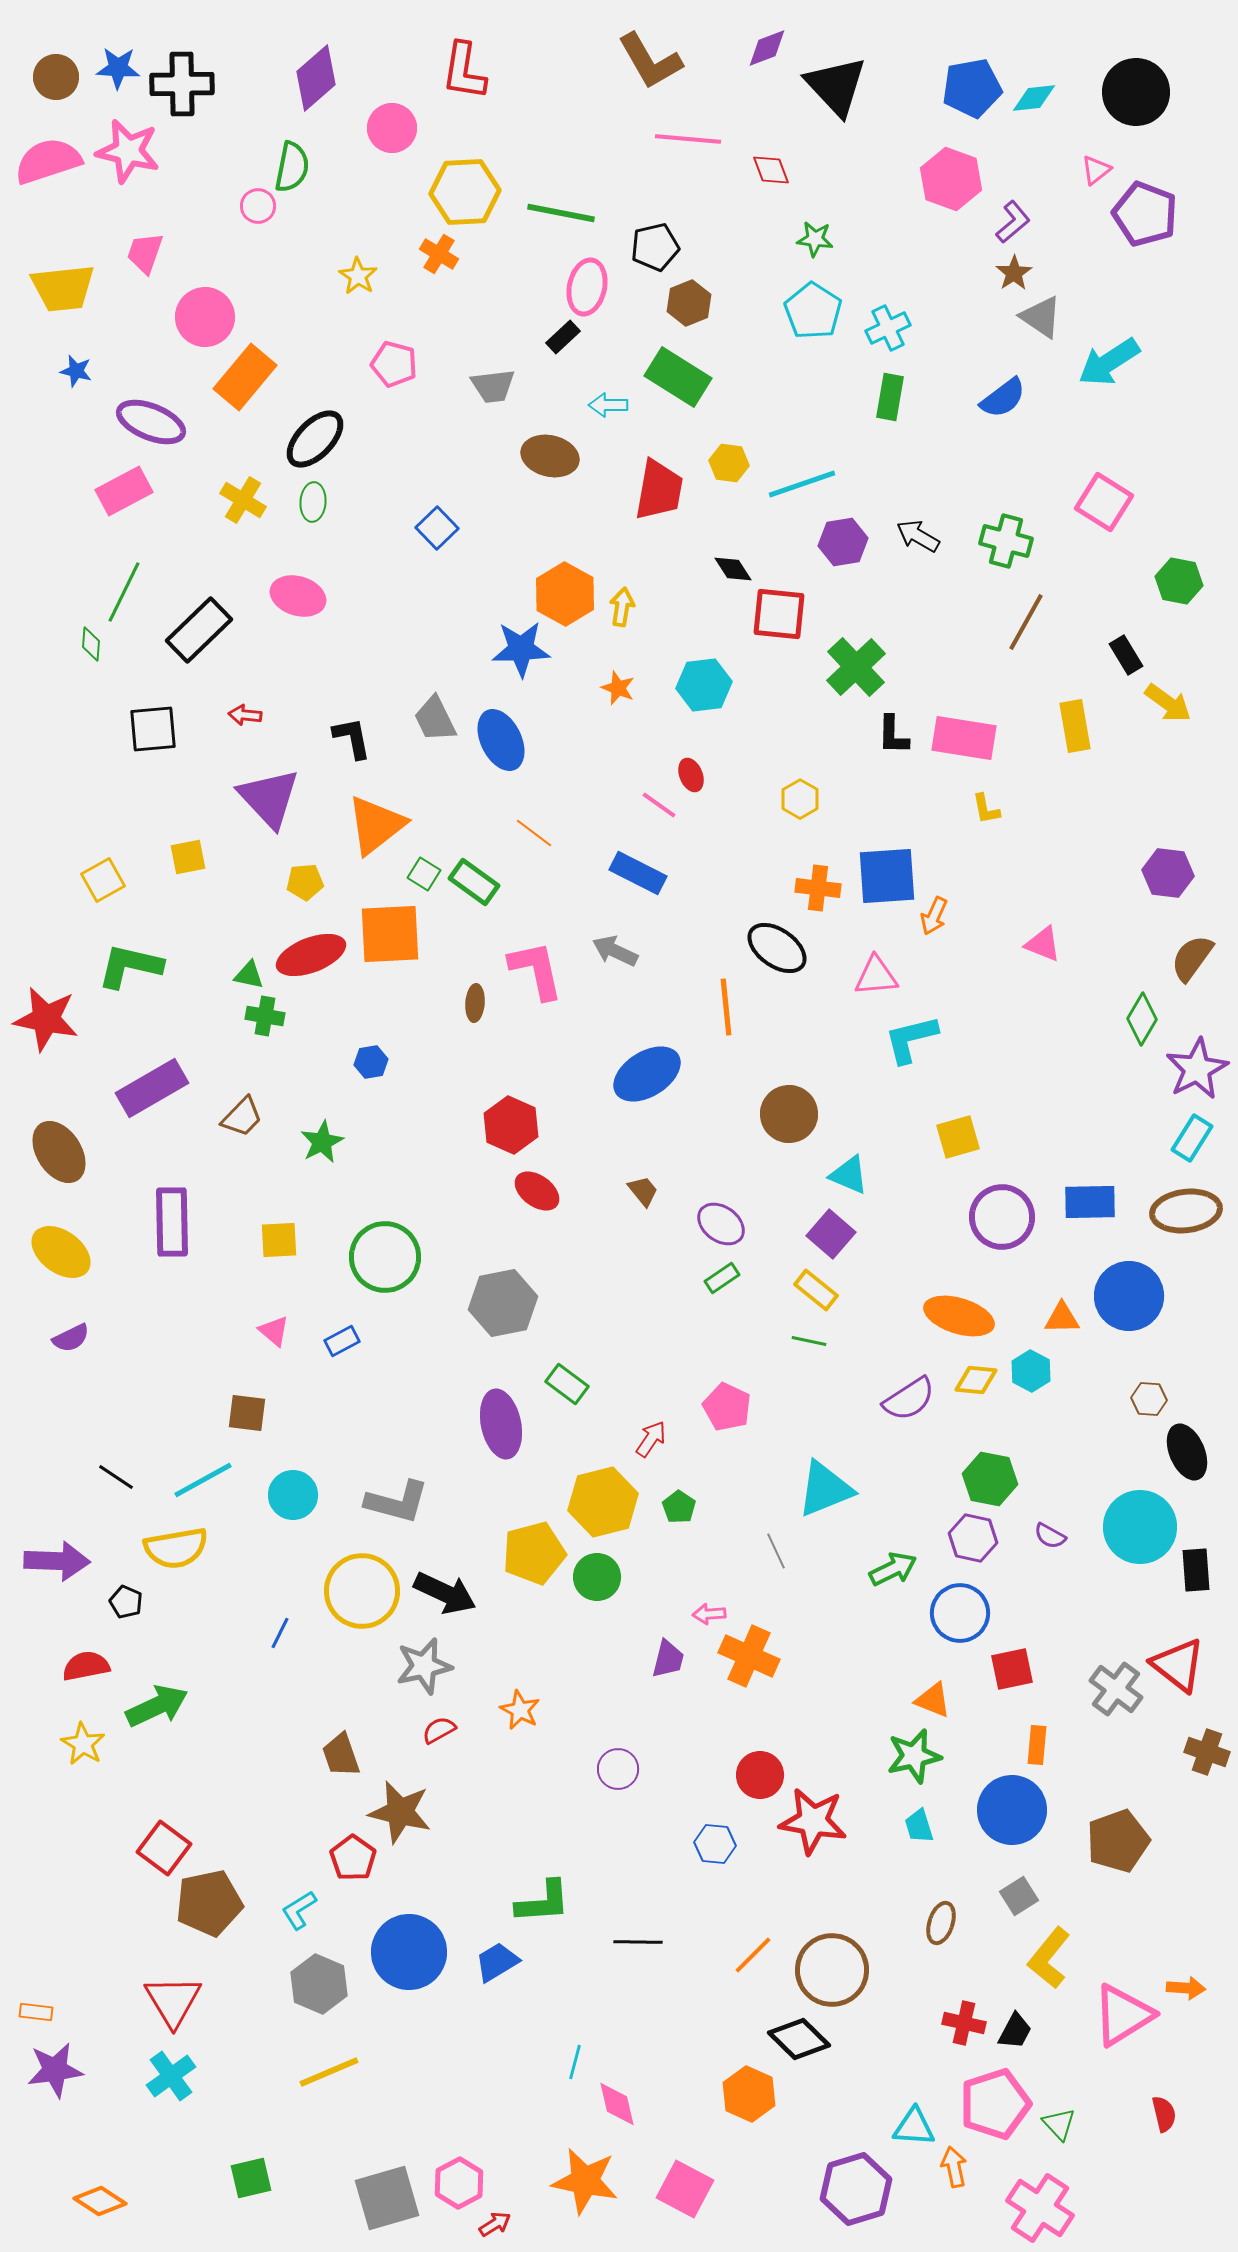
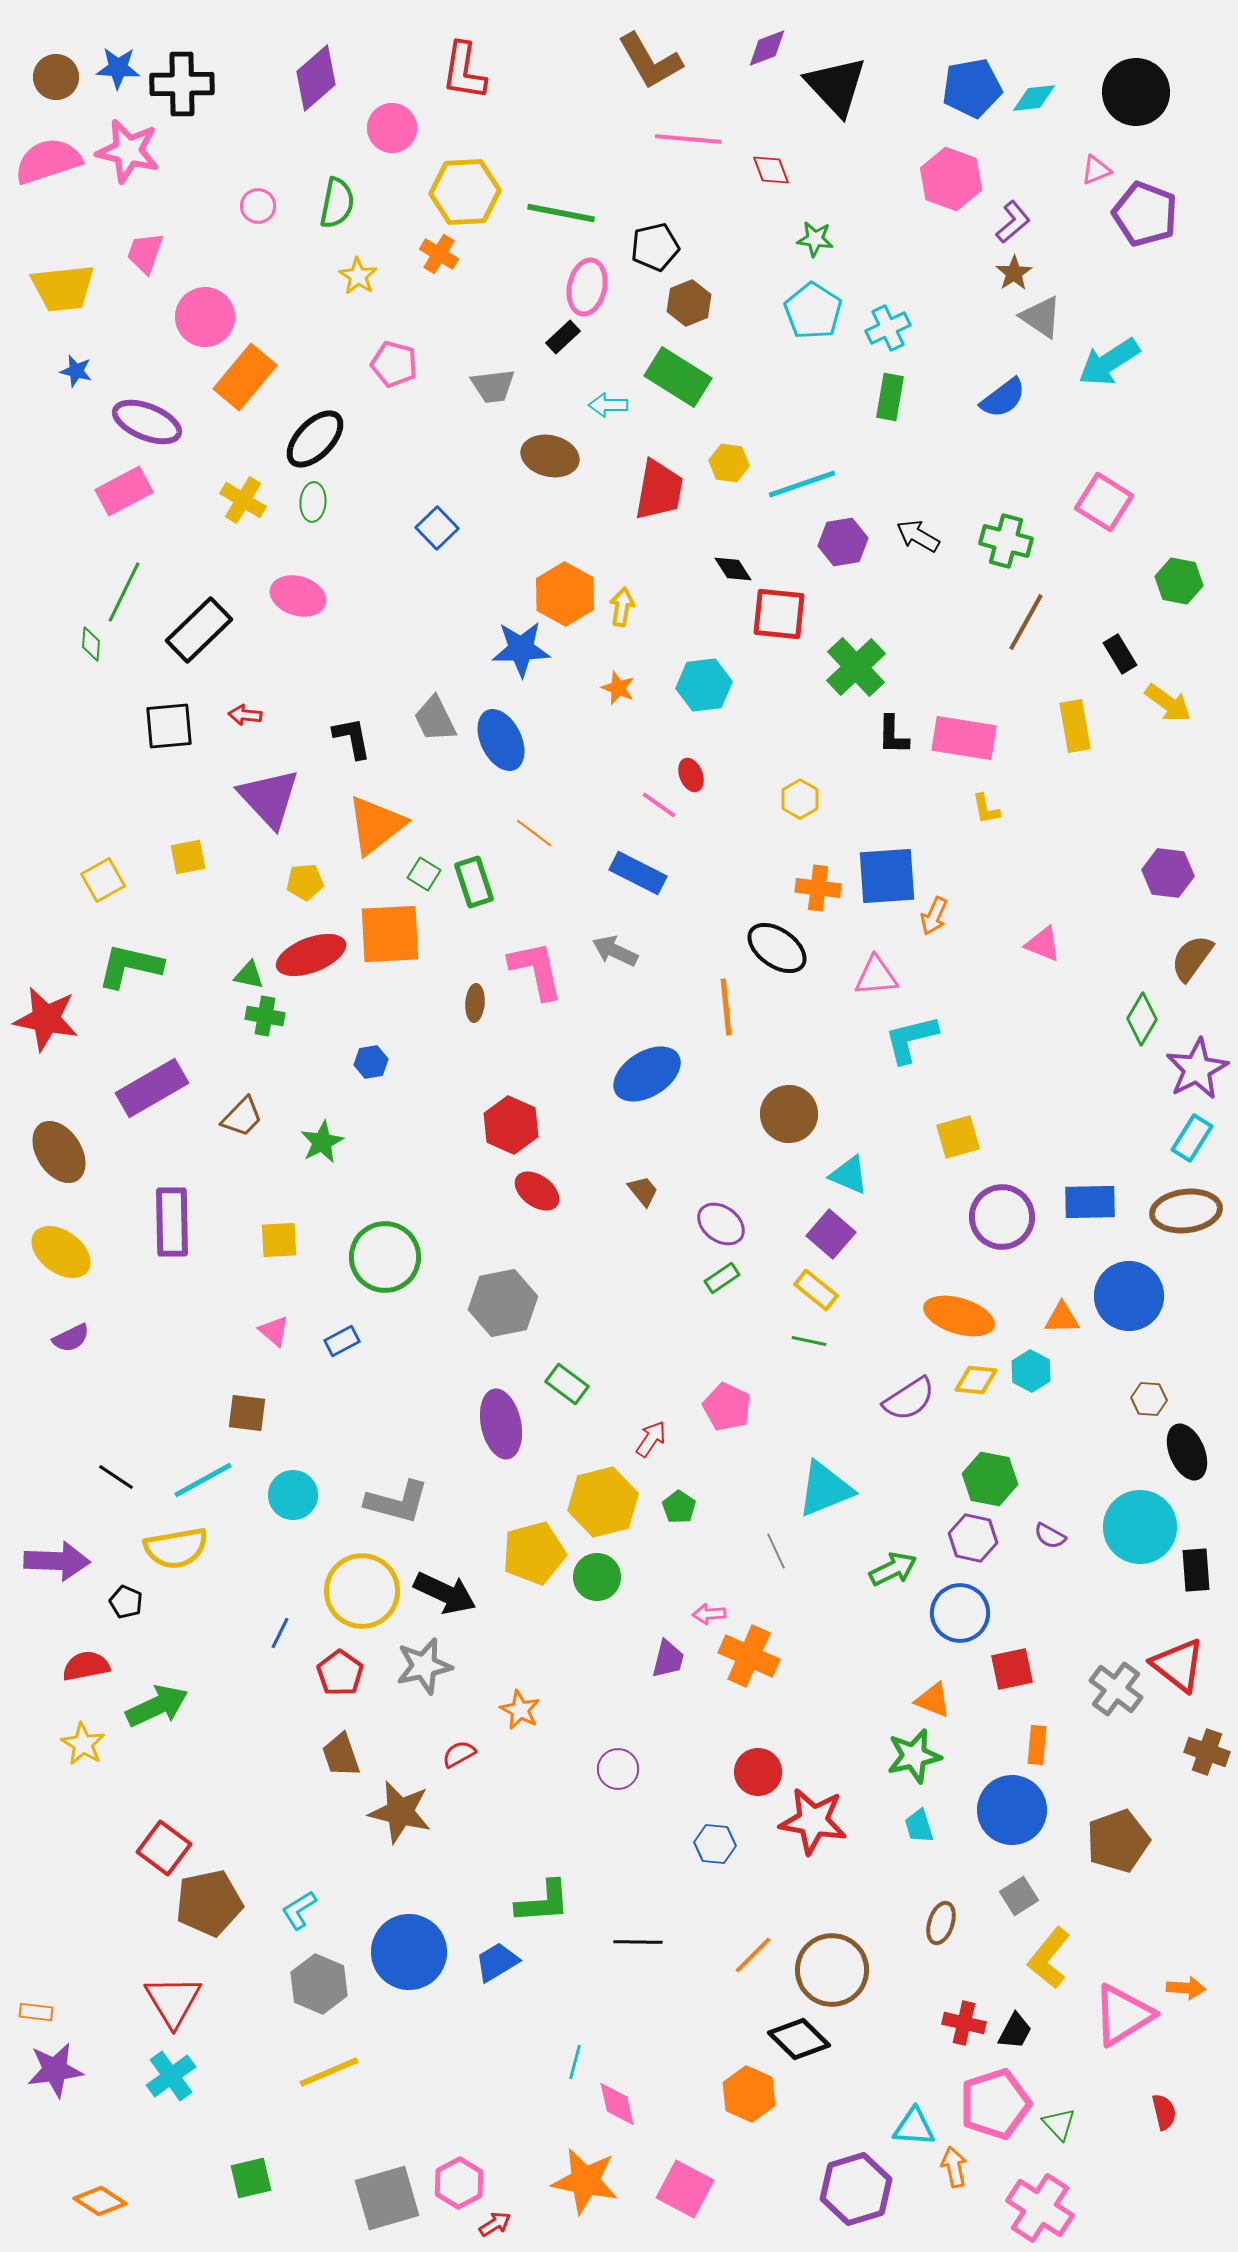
green semicircle at (292, 167): moved 45 px right, 36 px down
pink triangle at (1096, 170): rotated 16 degrees clockwise
purple ellipse at (151, 422): moved 4 px left
black rectangle at (1126, 655): moved 6 px left, 1 px up
black square at (153, 729): moved 16 px right, 3 px up
green rectangle at (474, 882): rotated 36 degrees clockwise
red semicircle at (439, 1730): moved 20 px right, 24 px down
red circle at (760, 1775): moved 2 px left, 3 px up
red pentagon at (353, 1858): moved 13 px left, 185 px up
red semicircle at (1164, 2114): moved 2 px up
